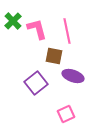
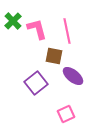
purple ellipse: rotated 20 degrees clockwise
